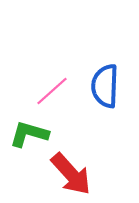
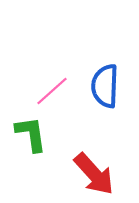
green L-shape: moved 2 px right; rotated 66 degrees clockwise
red arrow: moved 23 px right
